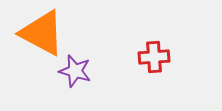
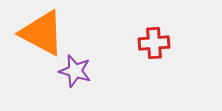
red cross: moved 14 px up
